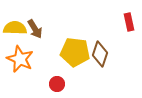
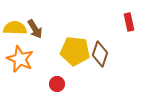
yellow pentagon: moved 1 px up
